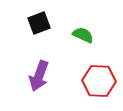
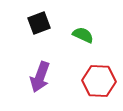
purple arrow: moved 1 px right, 1 px down
